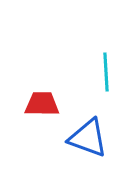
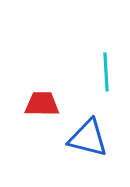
blue triangle: rotated 6 degrees counterclockwise
